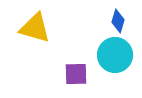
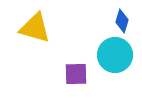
blue diamond: moved 4 px right
